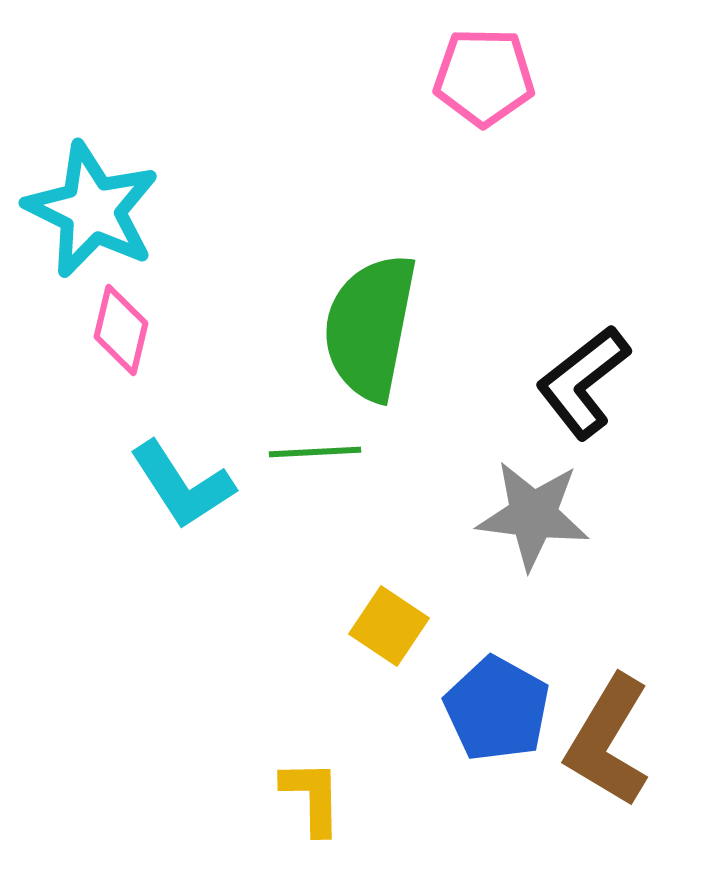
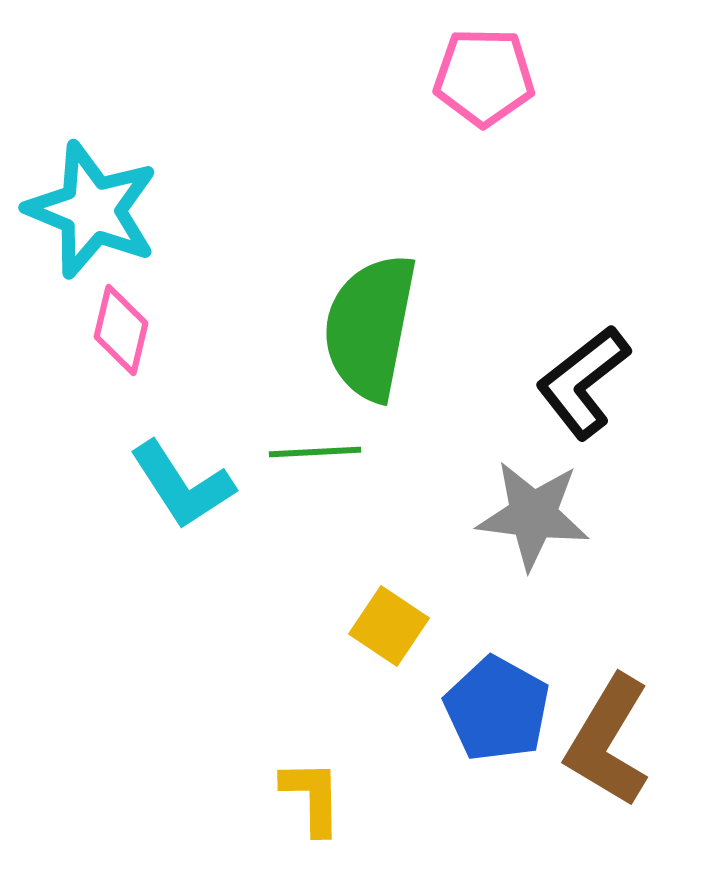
cyan star: rotated 4 degrees counterclockwise
